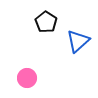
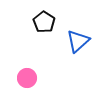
black pentagon: moved 2 px left
